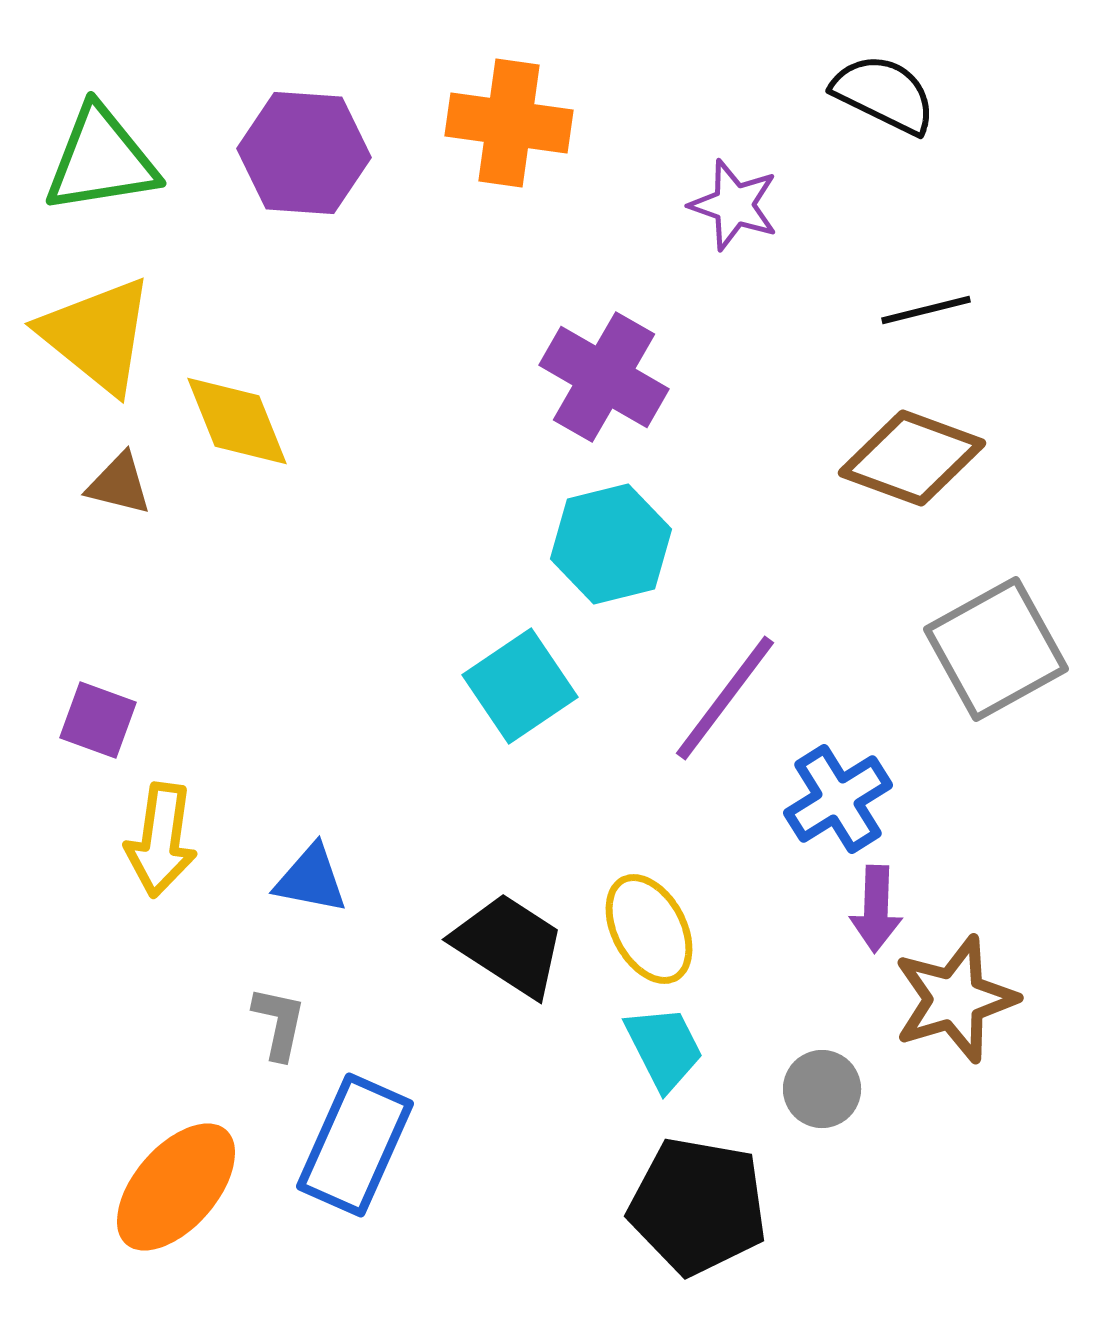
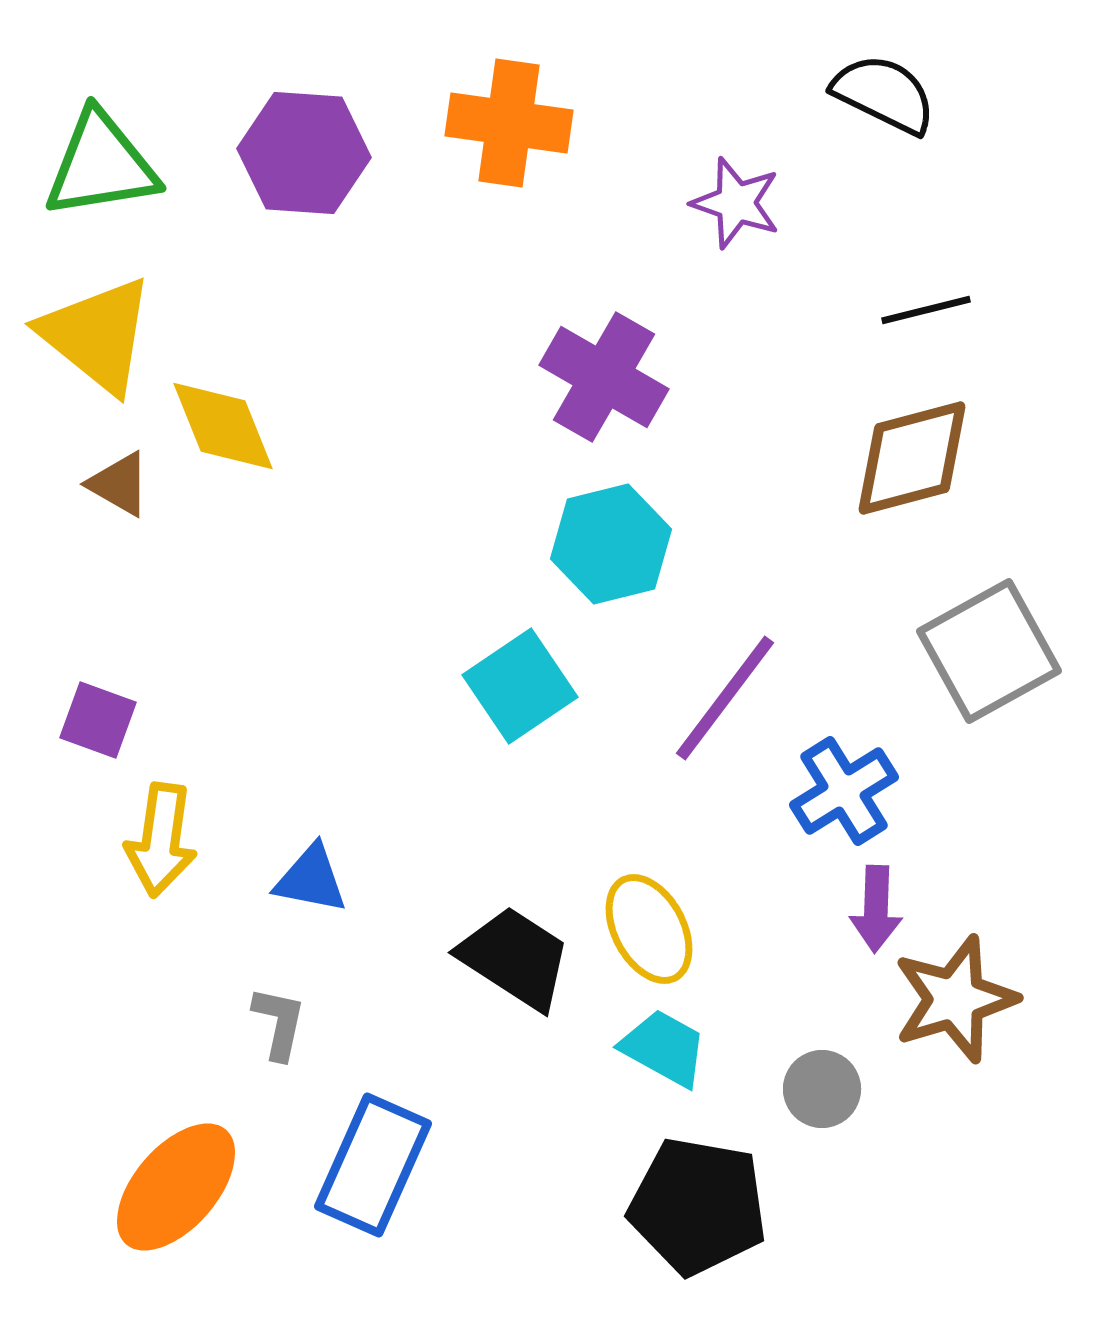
green triangle: moved 5 px down
purple star: moved 2 px right, 2 px up
yellow diamond: moved 14 px left, 5 px down
brown diamond: rotated 35 degrees counterclockwise
brown triangle: rotated 16 degrees clockwise
gray square: moved 7 px left, 2 px down
blue cross: moved 6 px right, 8 px up
black trapezoid: moved 6 px right, 13 px down
cyan trapezoid: rotated 34 degrees counterclockwise
blue rectangle: moved 18 px right, 20 px down
